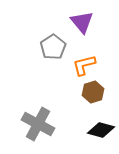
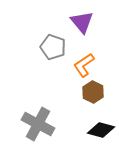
gray pentagon: rotated 20 degrees counterclockwise
orange L-shape: rotated 20 degrees counterclockwise
brown hexagon: rotated 15 degrees counterclockwise
